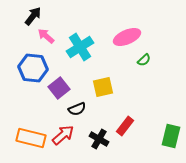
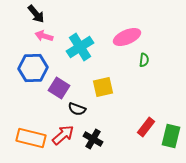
black arrow: moved 3 px right, 2 px up; rotated 102 degrees clockwise
pink arrow: moved 2 px left; rotated 24 degrees counterclockwise
green semicircle: rotated 40 degrees counterclockwise
blue hexagon: rotated 8 degrees counterclockwise
purple square: rotated 20 degrees counterclockwise
black semicircle: rotated 42 degrees clockwise
red rectangle: moved 21 px right, 1 px down
black cross: moved 6 px left
